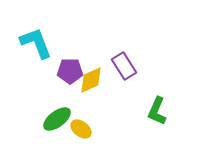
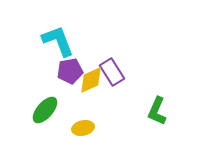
cyan L-shape: moved 22 px right, 2 px up
purple rectangle: moved 12 px left, 6 px down
purple pentagon: rotated 10 degrees counterclockwise
green ellipse: moved 12 px left, 9 px up; rotated 12 degrees counterclockwise
yellow ellipse: moved 2 px right, 1 px up; rotated 50 degrees counterclockwise
